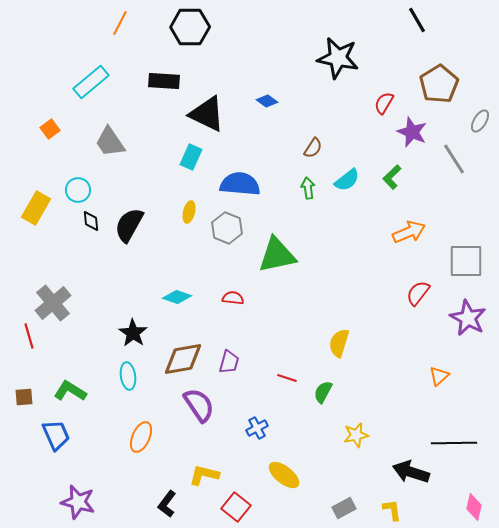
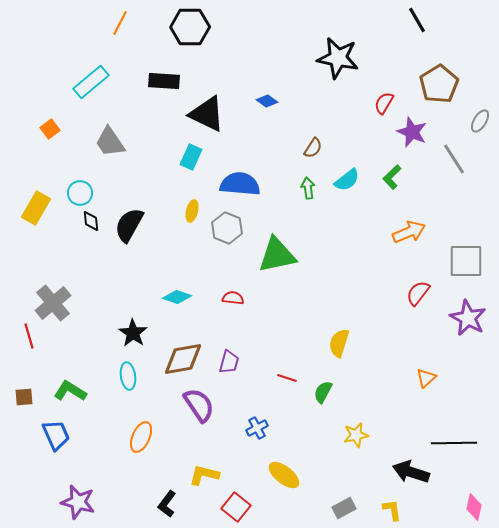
cyan circle at (78, 190): moved 2 px right, 3 px down
yellow ellipse at (189, 212): moved 3 px right, 1 px up
orange triangle at (439, 376): moved 13 px left, 2 px down
